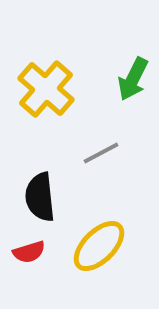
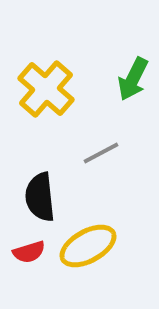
yellow ellipse: moved 11 px left; rotated 16 degrees clockwise
